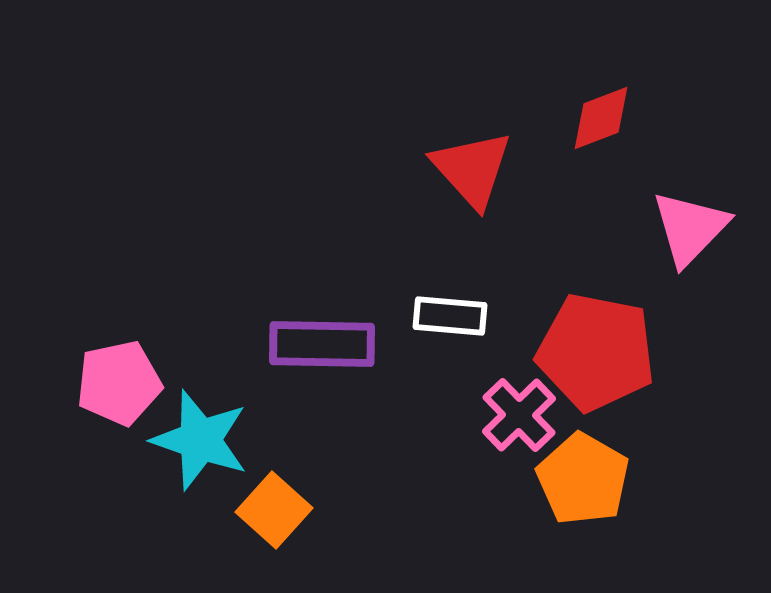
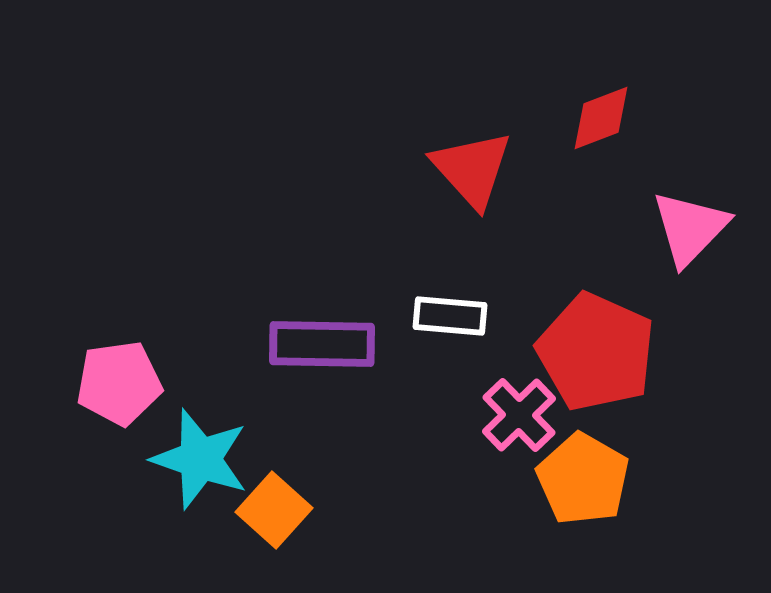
red pentagon: rotated 13 degrees clockwise
pink pentagon: rotated 4 degrees clockwise
cyan star: moved 19 px down
